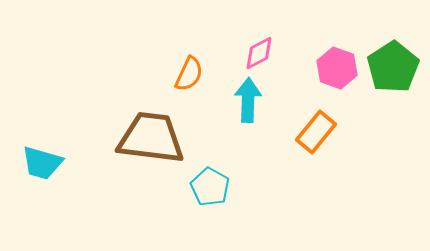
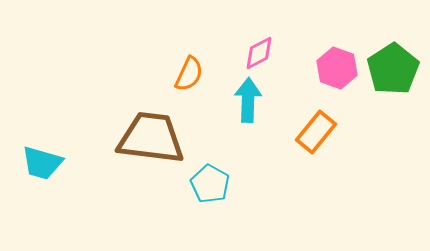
green pentagon: moved 2 px down
cyan pentagon: moved 3 px up
